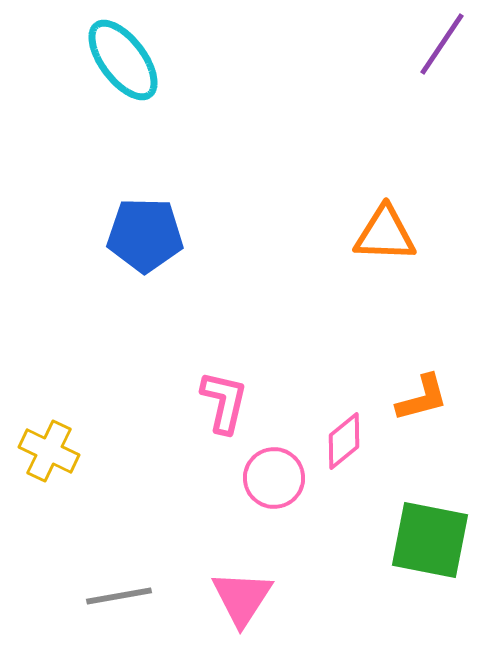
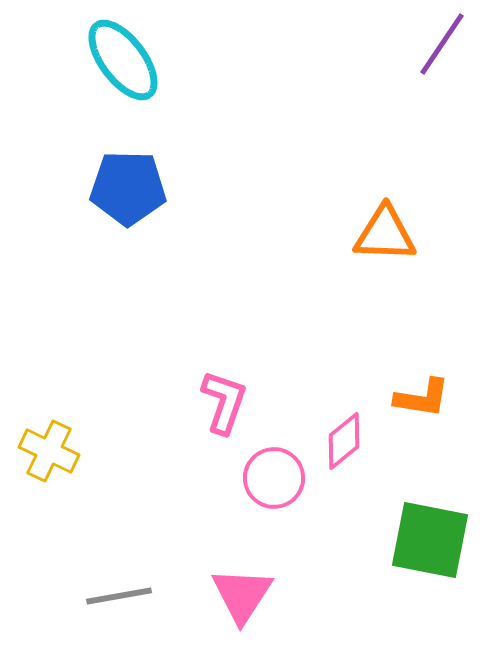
blue pentagon: moved 17 px left, 47 px up
orange L-shape: rotated 24 degrees clockwise
pink L-shape: rotated 6 degrees clockwise
pink triangle: moved 3 px up
